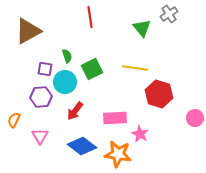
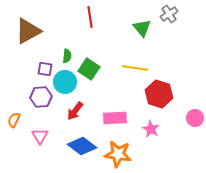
green semicircle: rotated 24 degrees clockwise
green square: moved 3 px left; rotated 30 degrees counterclockwise
pink star: moved 11 px right, 5 px up
